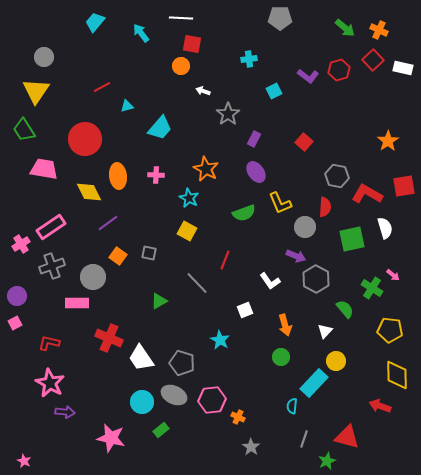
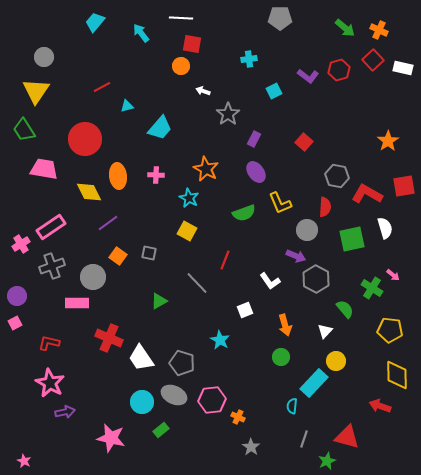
gray circle at (305, 227): moved 2 px right, 3 px down
purple arrow at (65, 412): rotated 18 degrees counterclockwise
